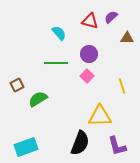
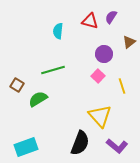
purple semicircle: rotated 16 degrees counterclockwise
cyan semicircle: moved 1 px left, 2 px up; rotated 133 degrees counterclockwise
brown triangle: moved 2 px right, 4 px down; rotated 40 degrees counterclockwise
purple circle: moved 15 px right
green line: moved 3 px left, 7 px down; rotated 15 degrees counterclockwise
pink square: moved 11 px right
brown square: rotated 32 degrees counterclockwise
yellow triangle: rotated 50 degrees clockwise
purple L-shape: rotated 35 degrees counterclockwise
